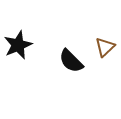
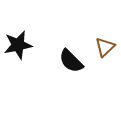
black star: rotated 12 degrees clockwise
